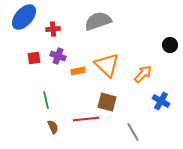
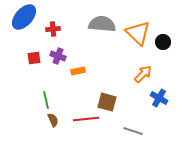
gray semicircle: moved 4 px right, 3 px down; rotated 24 degrees clockwise
black circle: moved 7 px left, 3 px up
orange triangle: moved 31 px right, 32 px up
blue cross: moved 2 px left, 3 px up
brown semicircle: moved 7 px up
gray line: moved 1 px up; rotated 42 degrees counterclockwise
